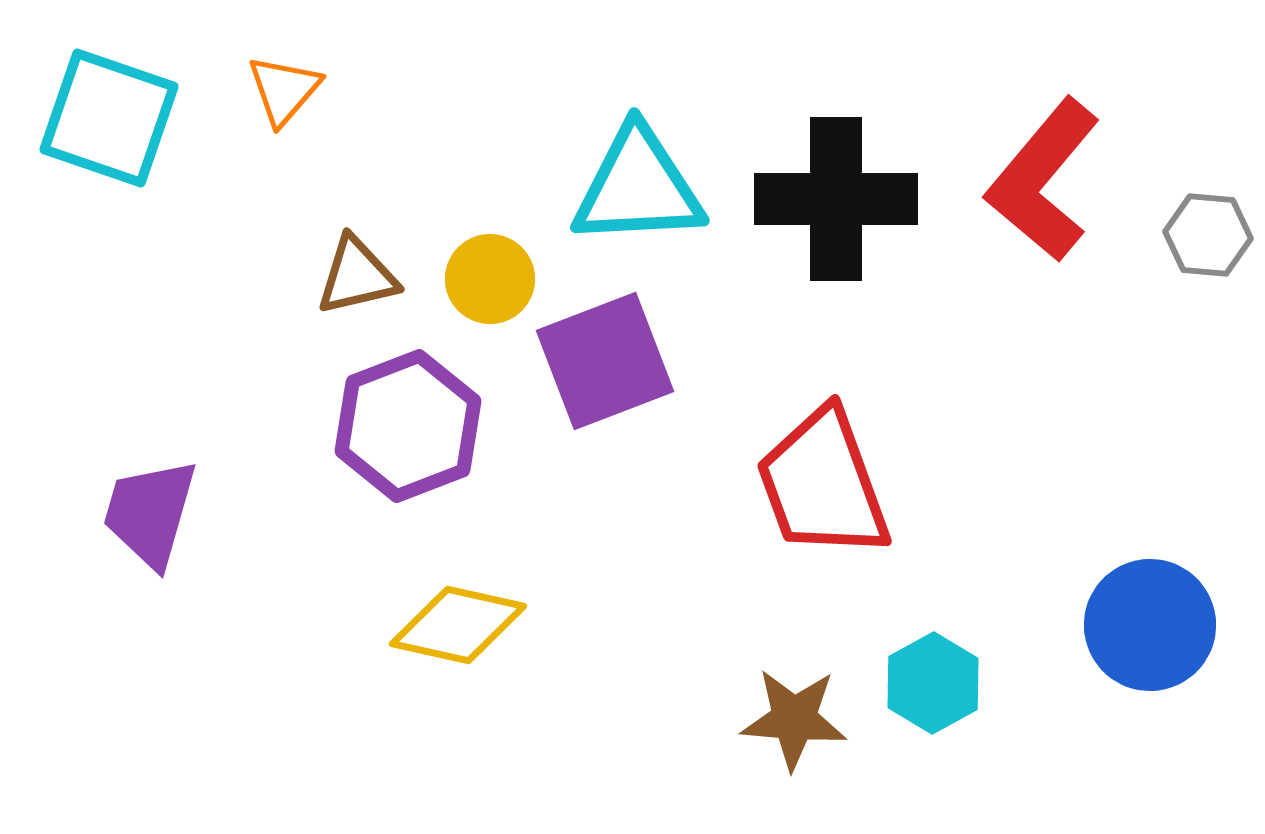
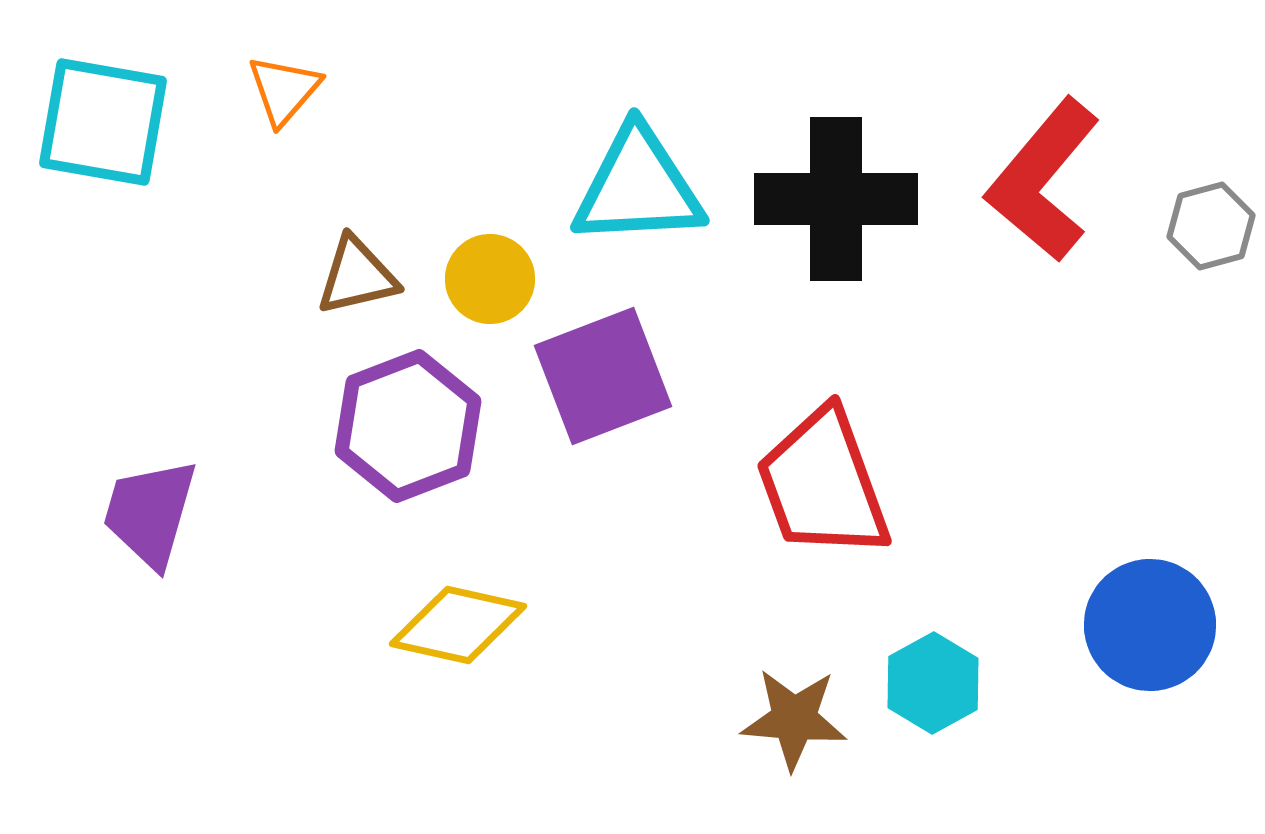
cyan square: moved 6 px left, 4 px down; rotated 9 degrees counterclockwise
gray hexagon: moved 3 px right, 9 px up; rotated 20 degrees counterclockwise
purple square: moved 2 px left, 15 px down
